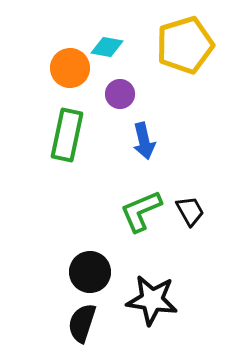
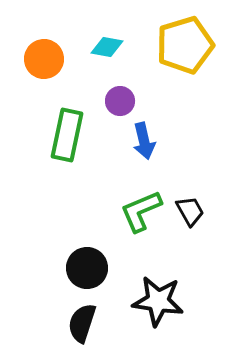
orange circle: moved 26 px left, 9 px up
purple circle: moved 7 px down
black circle: moved 3 px left, 4 px up
black star: moved 6 px right, 1 px down
